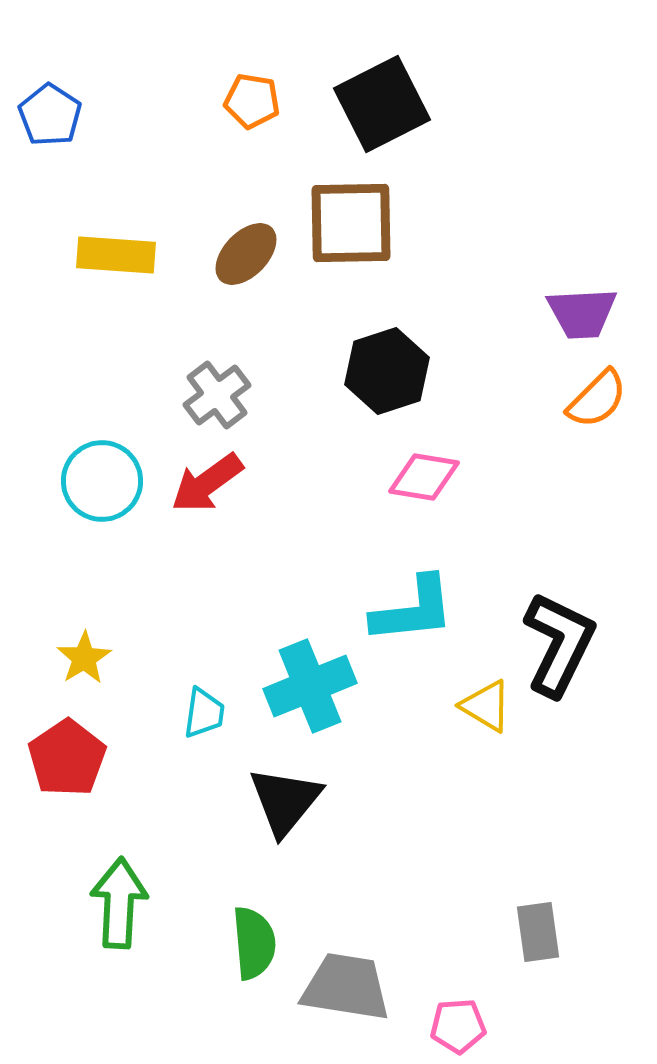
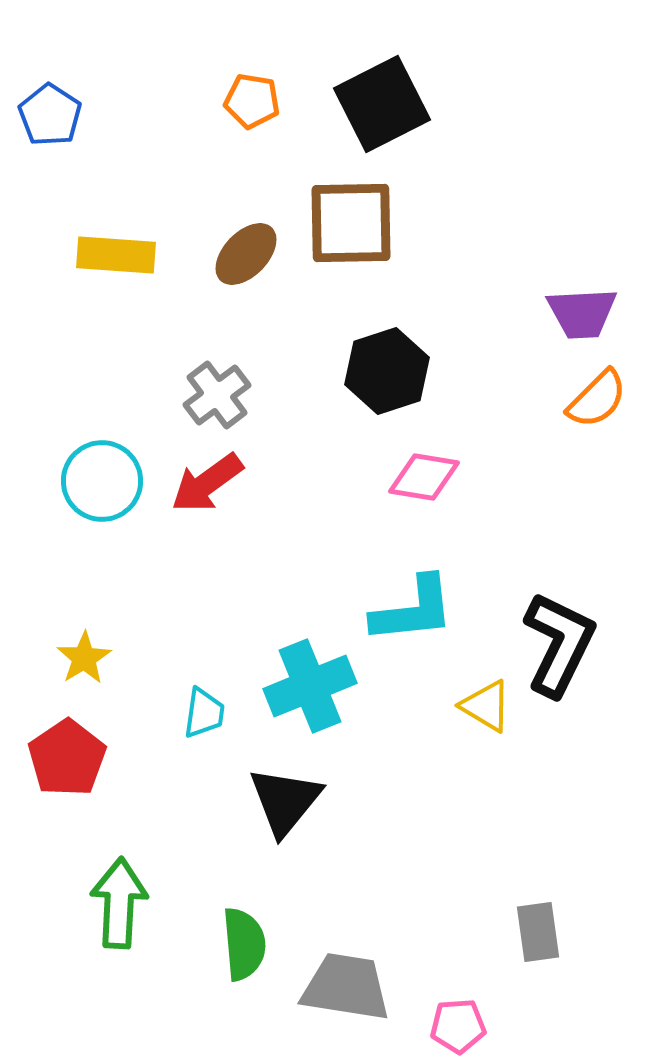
green semicircle: moved 10 px left, 1 px down
